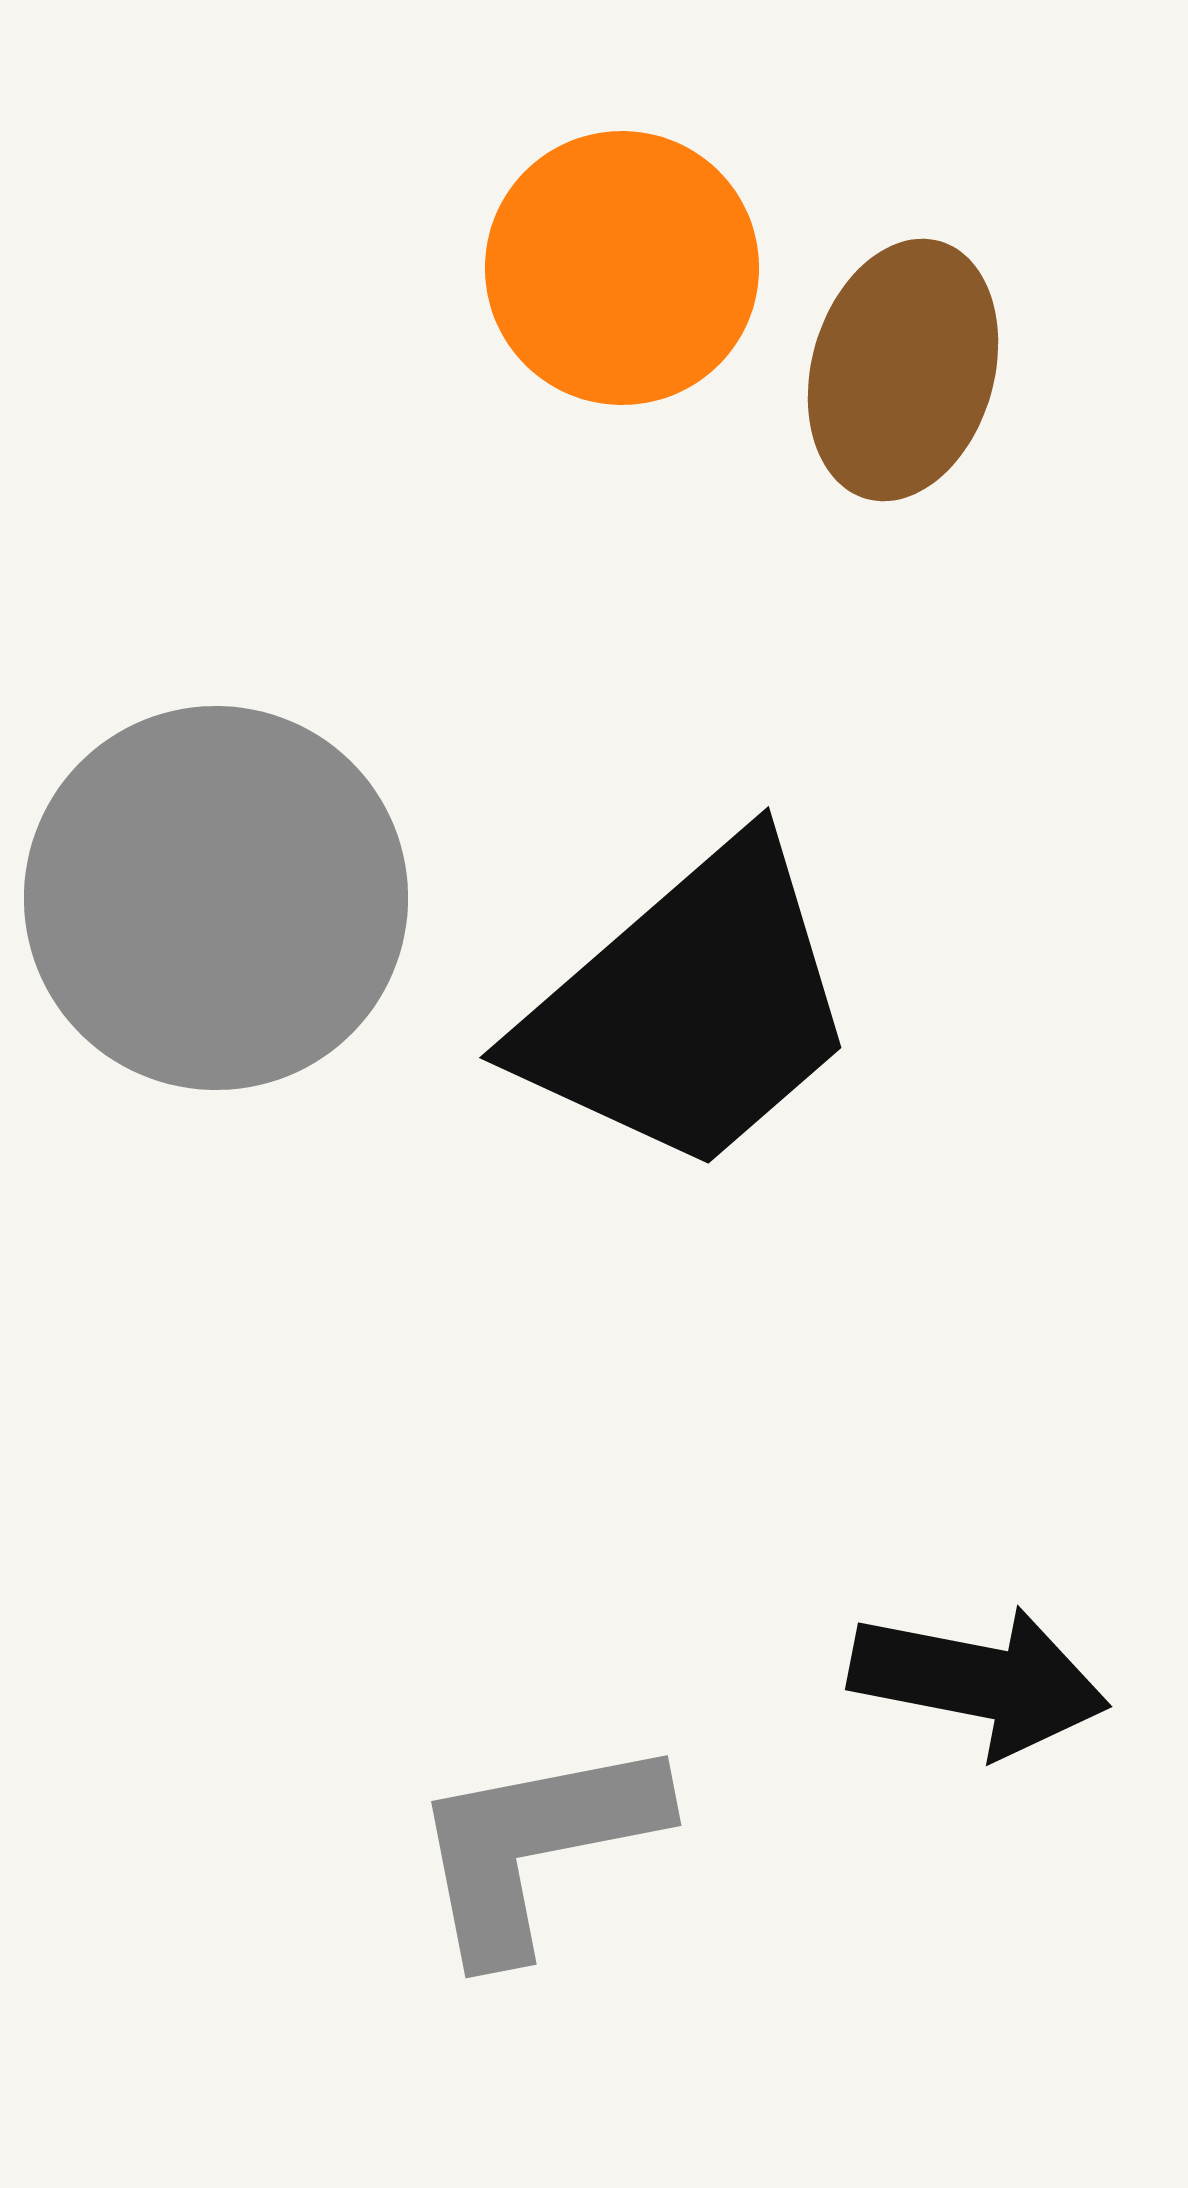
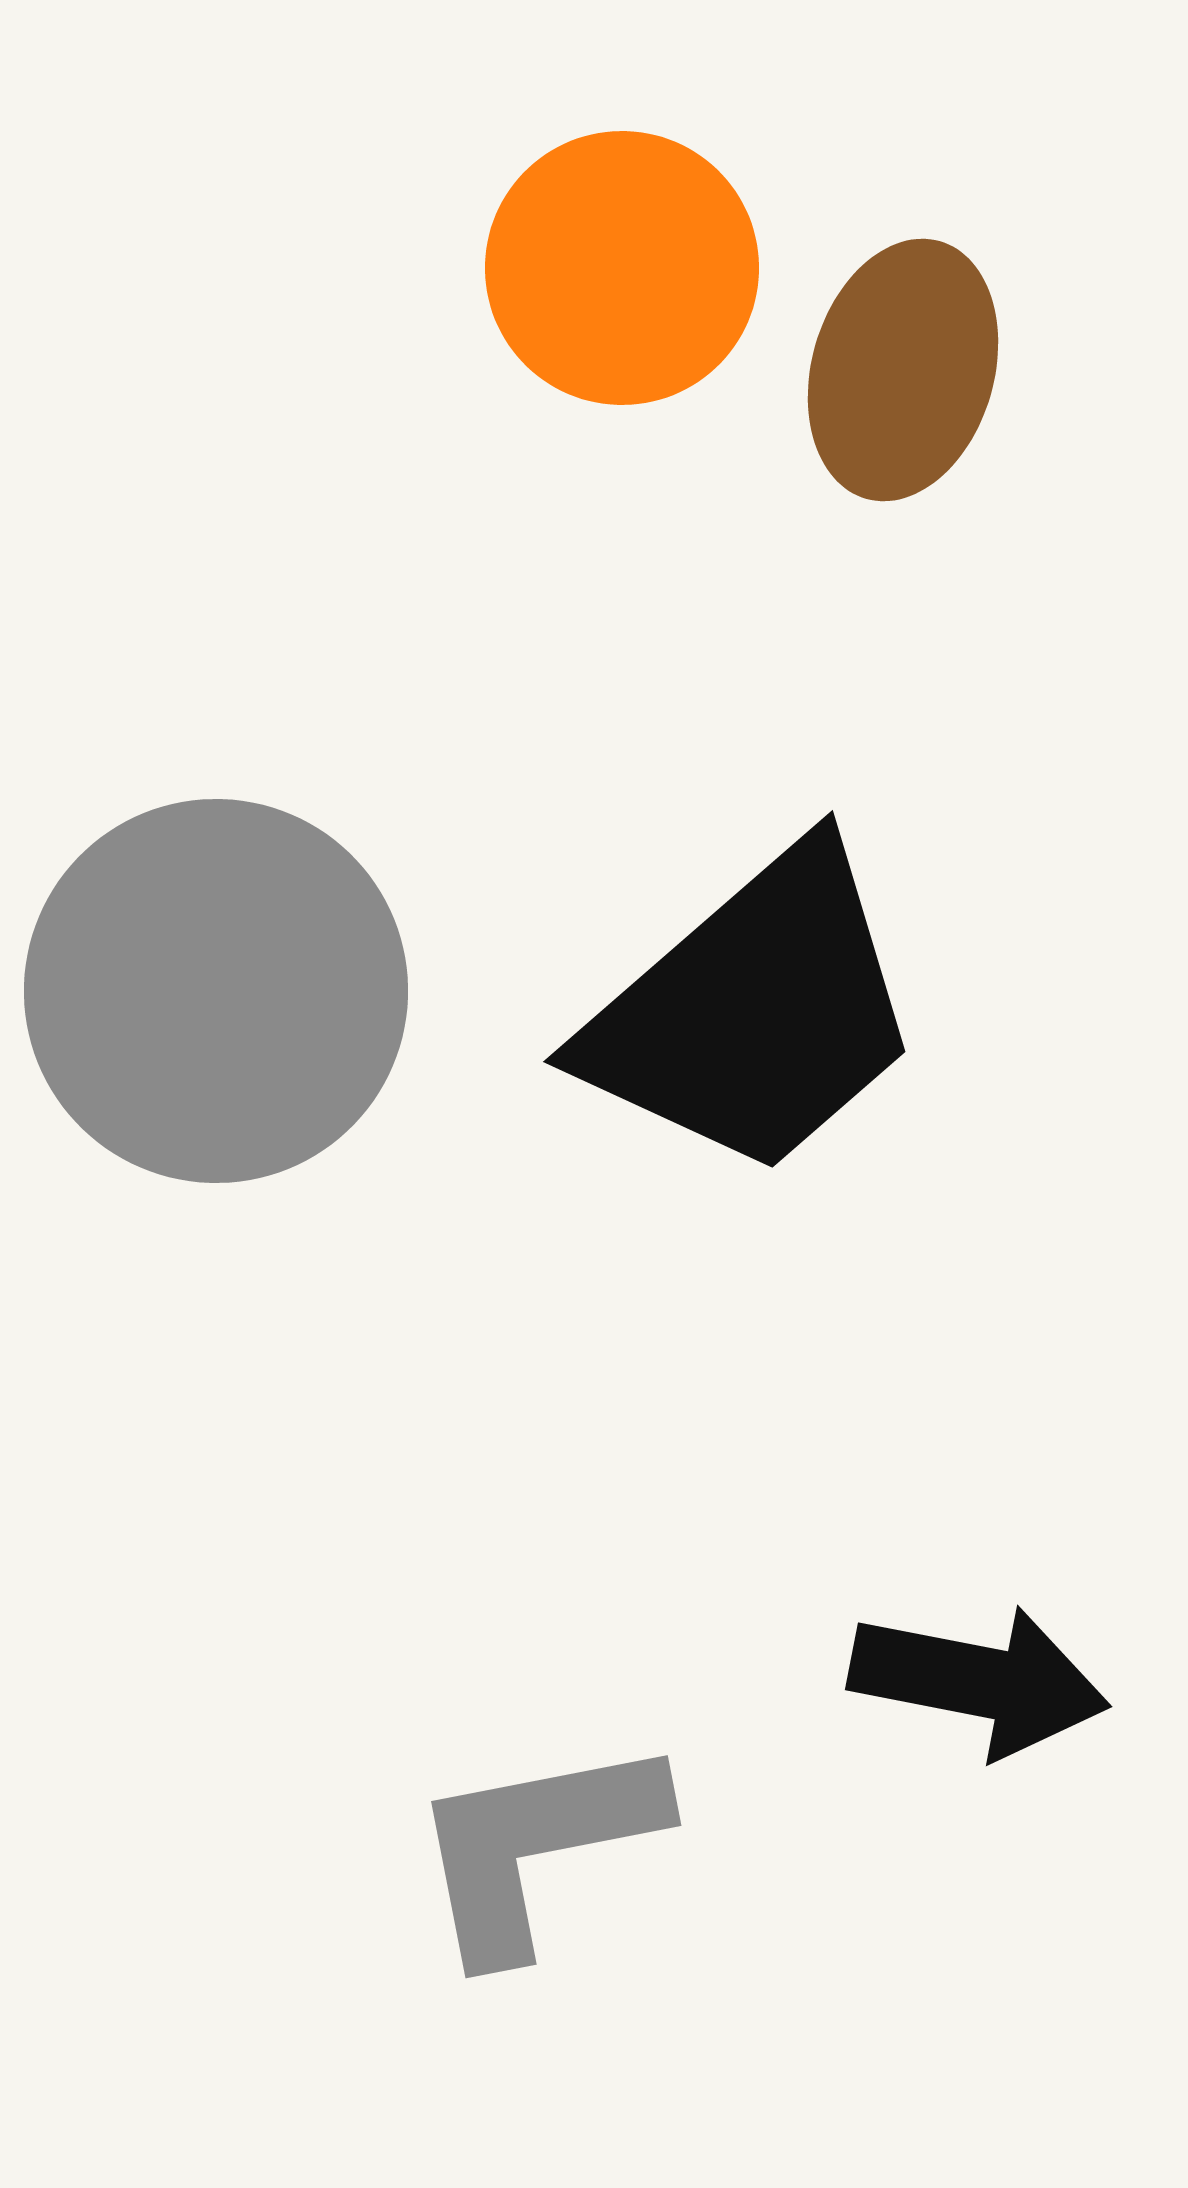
gray circle: moved 93 px down
black trapezoid: moved 64 px right, 4 px down
